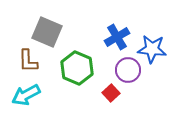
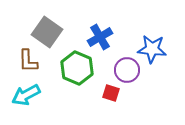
gray square: rotated 12 degrees clockwise
blue cross: moved 17 px left
purple circle: moved 1 px left
red square: rotated 30 degrees counterclockwise
